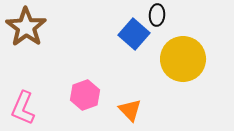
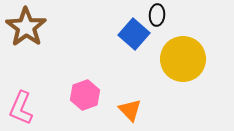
pink L-shape: moved 2 px left
